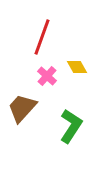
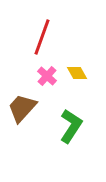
yellow diamond: moved 6 px down
